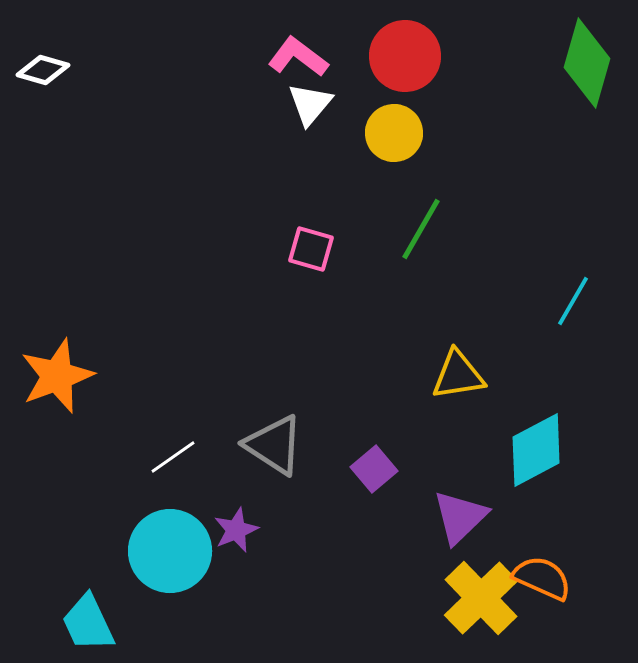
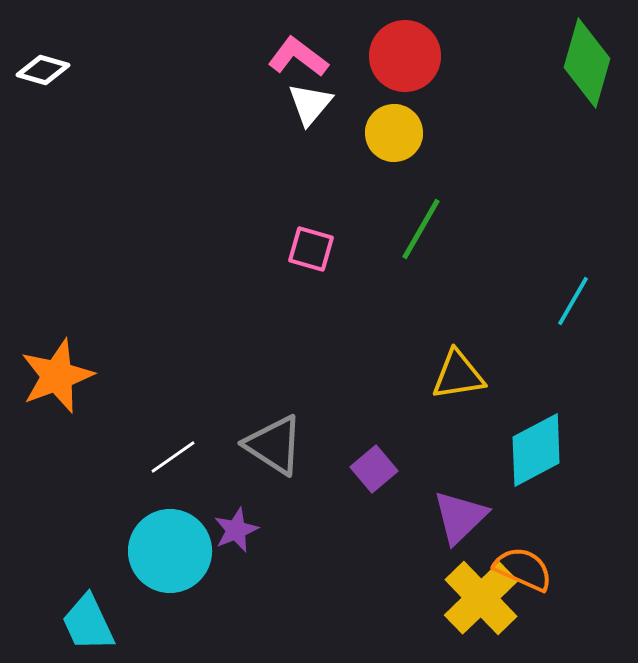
orange semicircle: moved 19 px left, 9 px up
